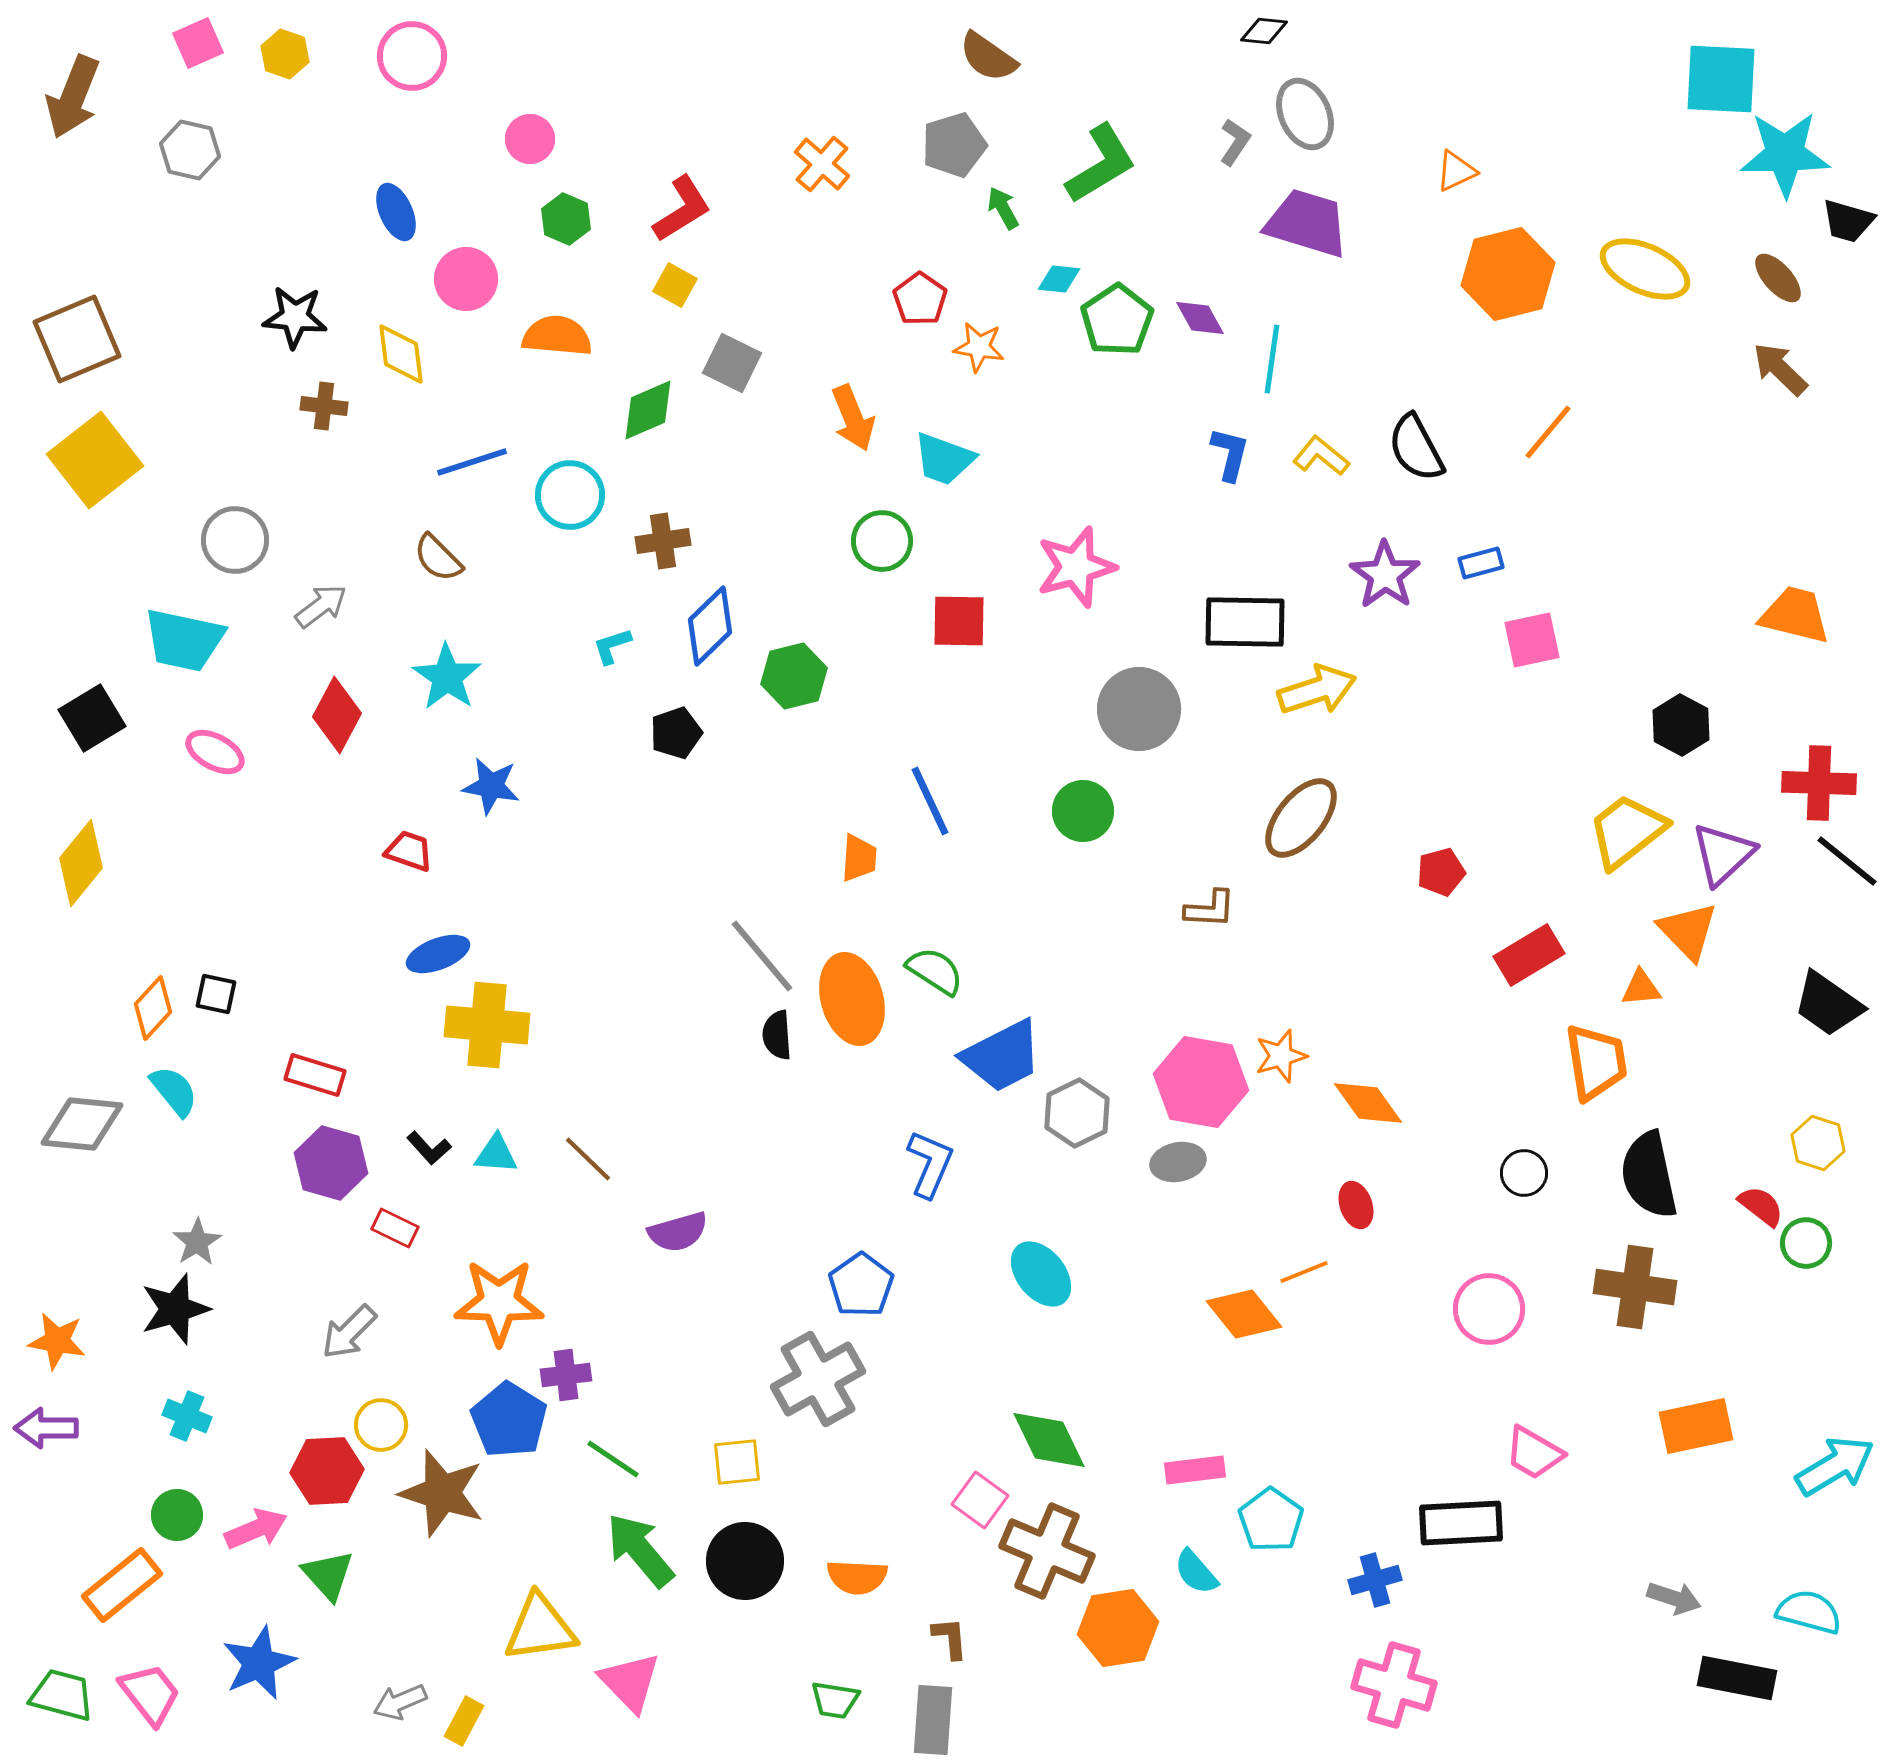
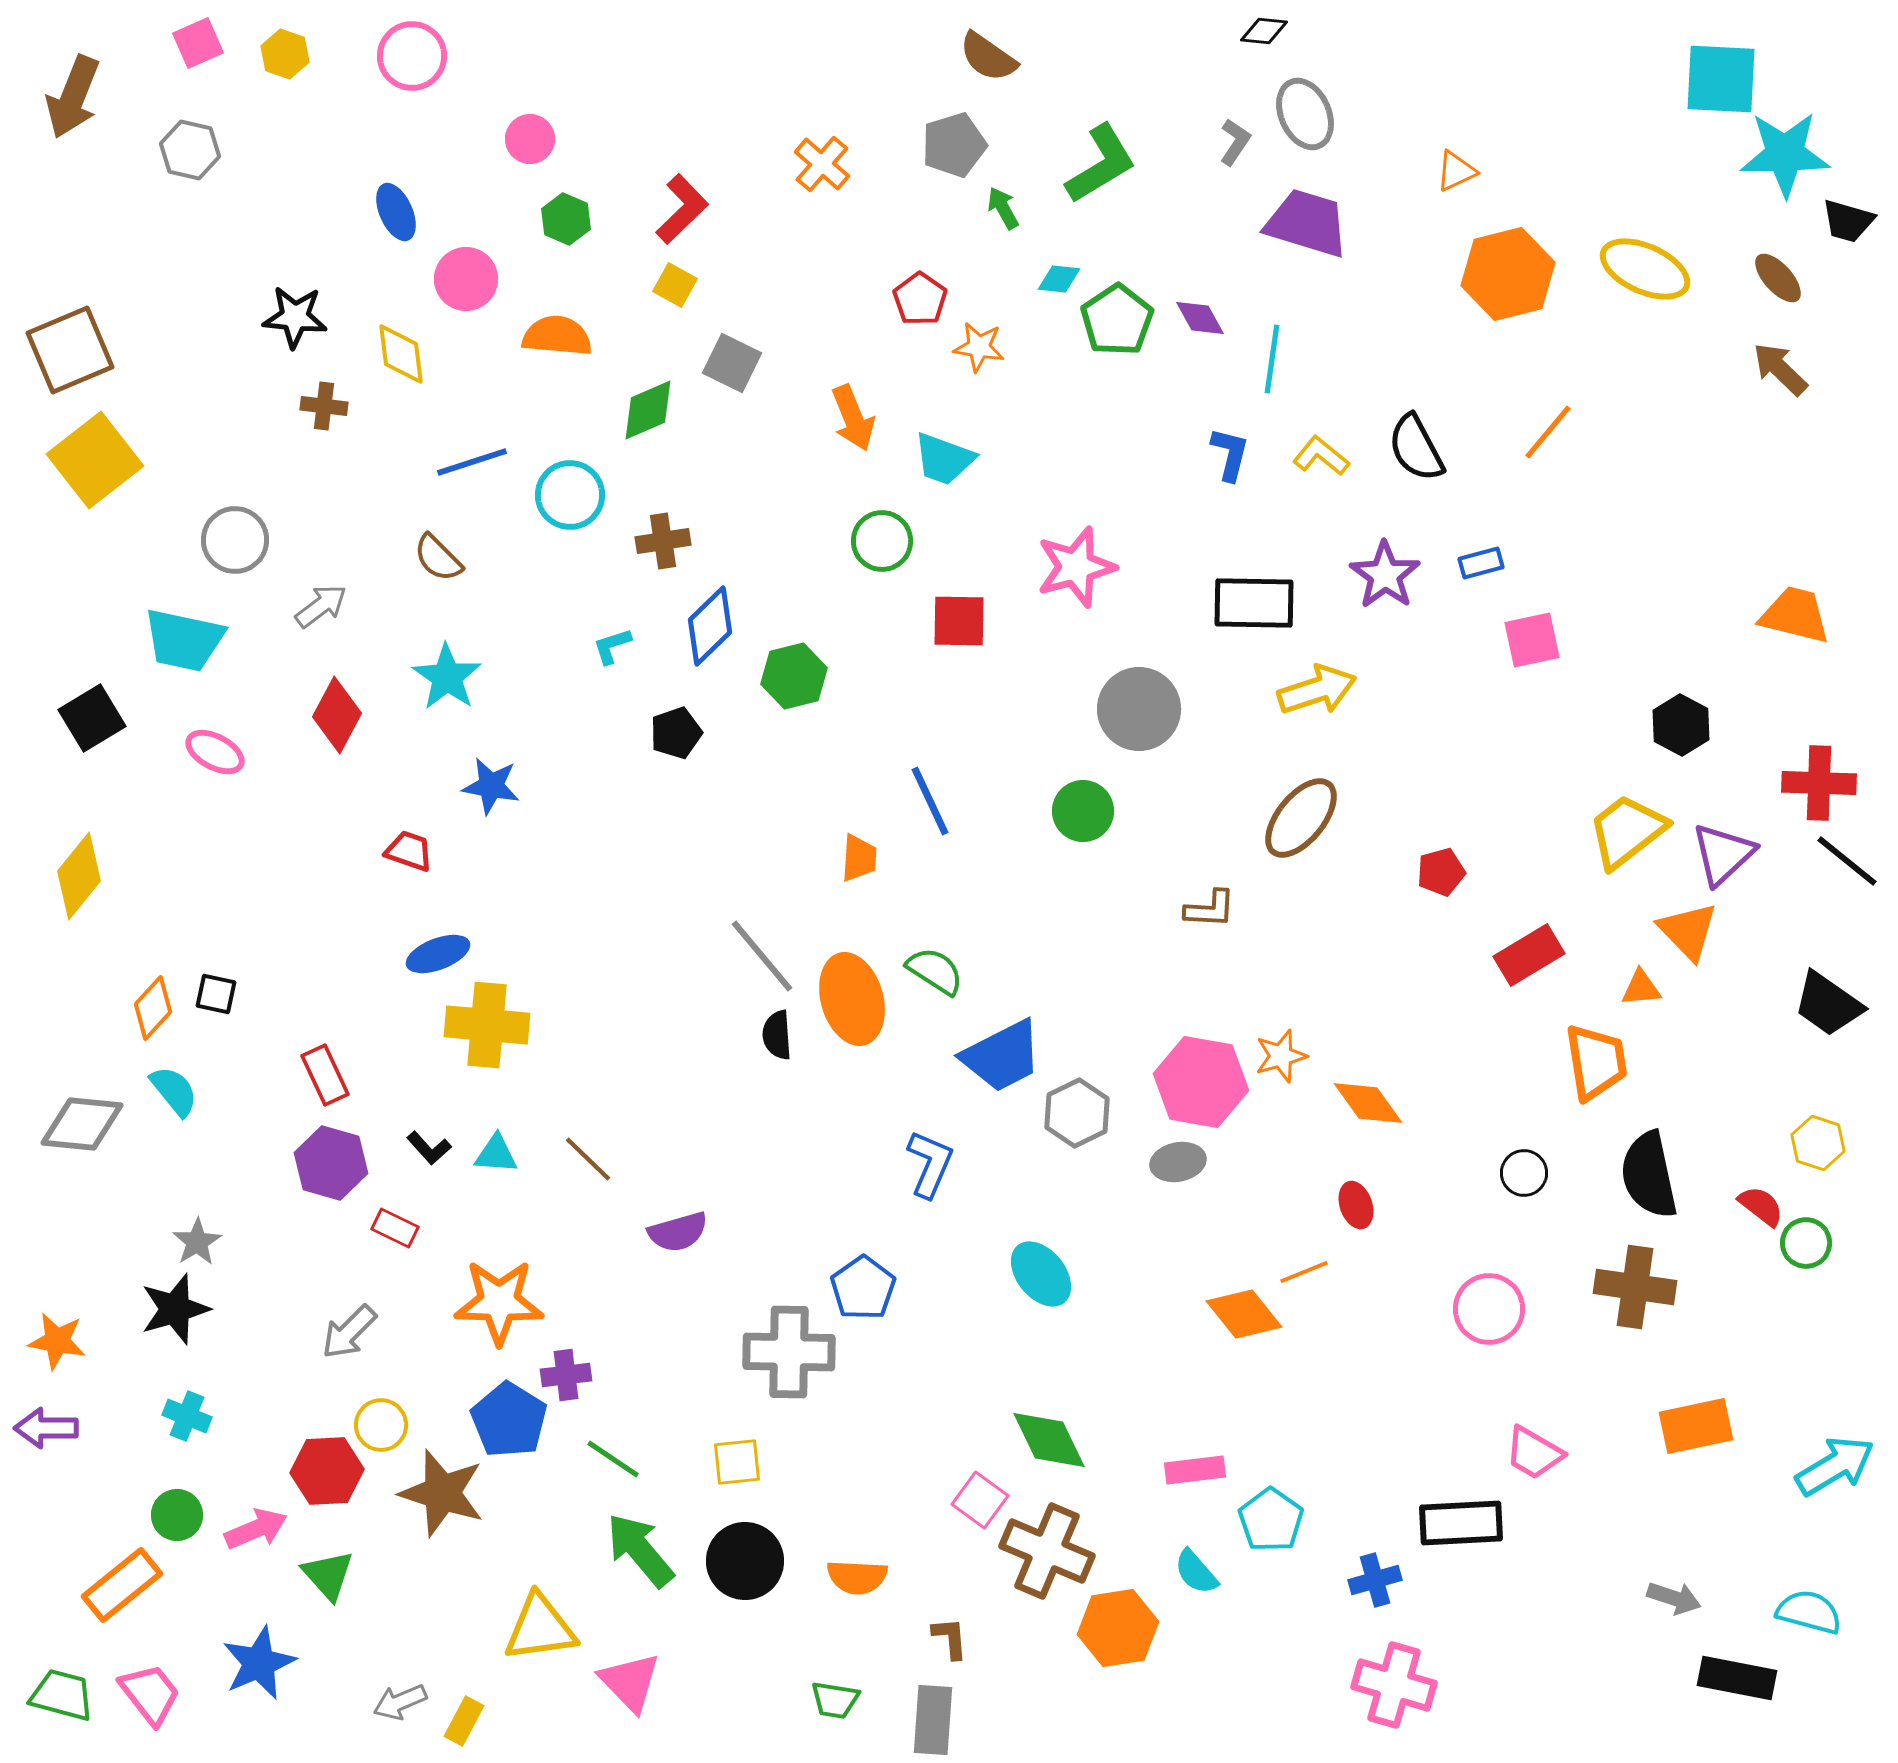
red L-shape at (682, 209): rotated 12 degrees counterclockwise
brown square at (77, 339): moved 7 px left, 11 px down
black rectangle at (1245, 622): moved 9 px right, 19 px up
yellow diamond at (81, 863): moved 2 px left, 13 px down
red rectangle at (315, 1075): moved 10 px right; rotated 48 degrees clockwise
blue pentagon at (861, 1285): moved 2 px right, 3 px down
gray cross at (818, 1379): moved 29 px left, 27 px up; rotated 30 degrees clockwise
